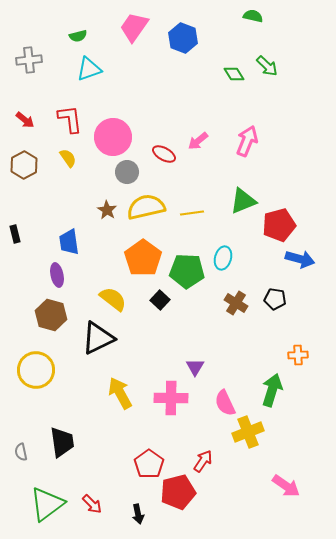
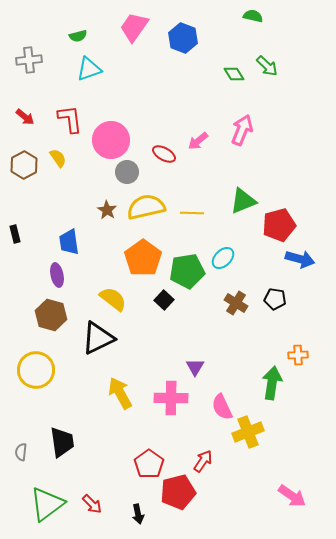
red arrow at (25, 120): moved 3 px up
pink circle at (113, 137): moved 2 px left, 3 px down
pink arrow at (247, 141): moved 5 px left, 11 px up
yellow semicircle at (68, 158): moved 10 px left
yellow line at (192, 213): rotated 10 degrees clockwise
cyan ellipse at (223, 258): rotated 30 degrees clockwise
green pentagon at (187, 271): rotated 12 degrees counterclockwise
black square at (160, 300): moved 4 px right
green arrow at (272, 390): moved 7 px up; rotated 8 degrees counterclockwise
pink semicircle at (225, 403): moved 3 px left, 4 px down
gray semicircle at (21, 452): rotated 18 degrees clockwise
pink arrow at (286, 486): moved 6 px right, 10 px down
